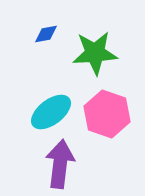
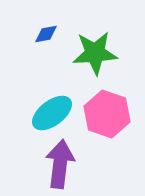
cyan ellipse: moved 1 px right, 1 px down
